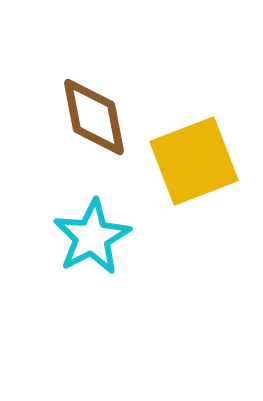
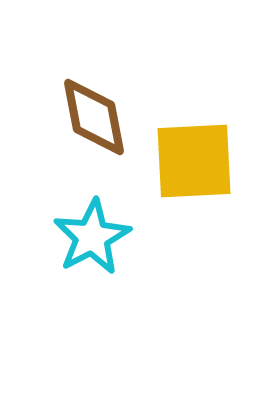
yellow square: rotated 18 degrees clockwise
